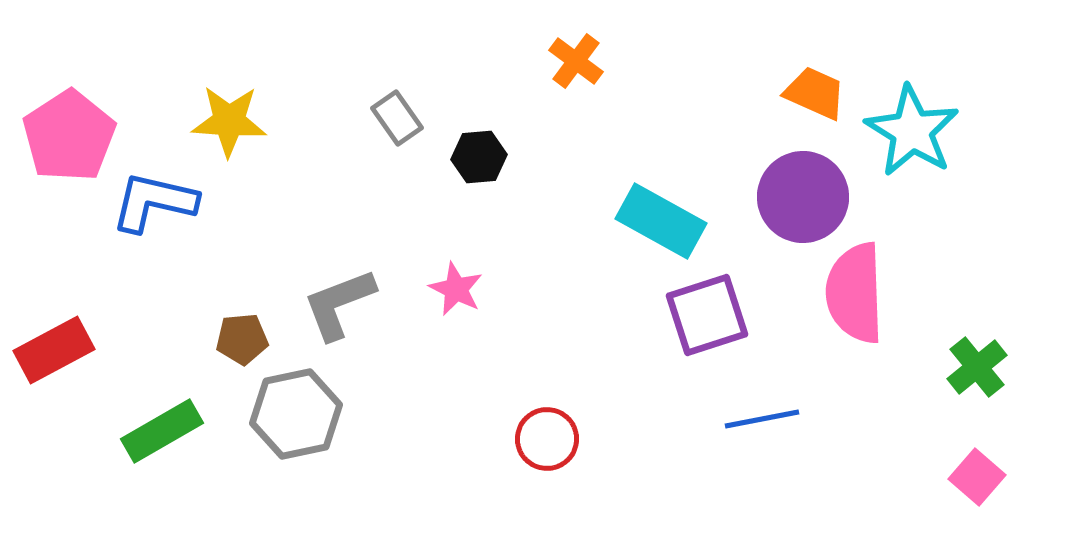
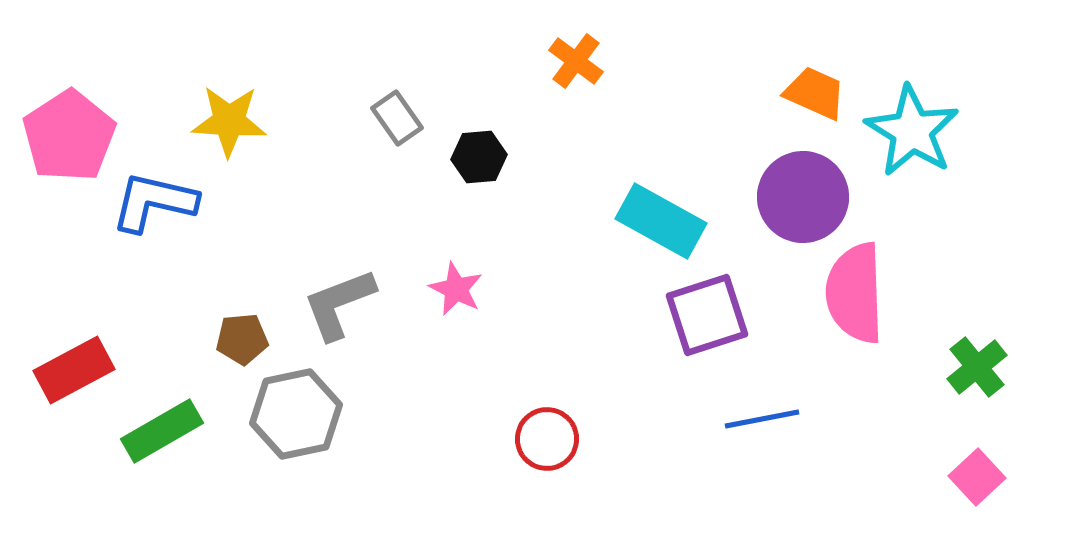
red rectangle: moved 20 px right, 20 px down
pink square: rotated 6 degrees clockwise
